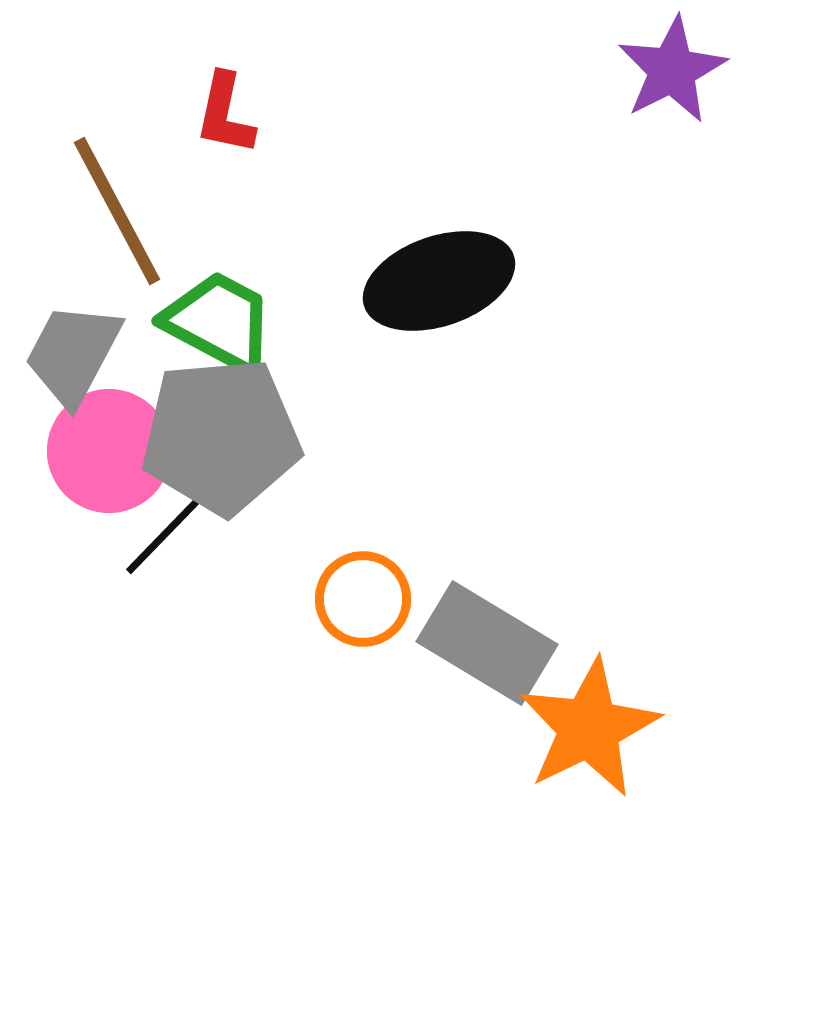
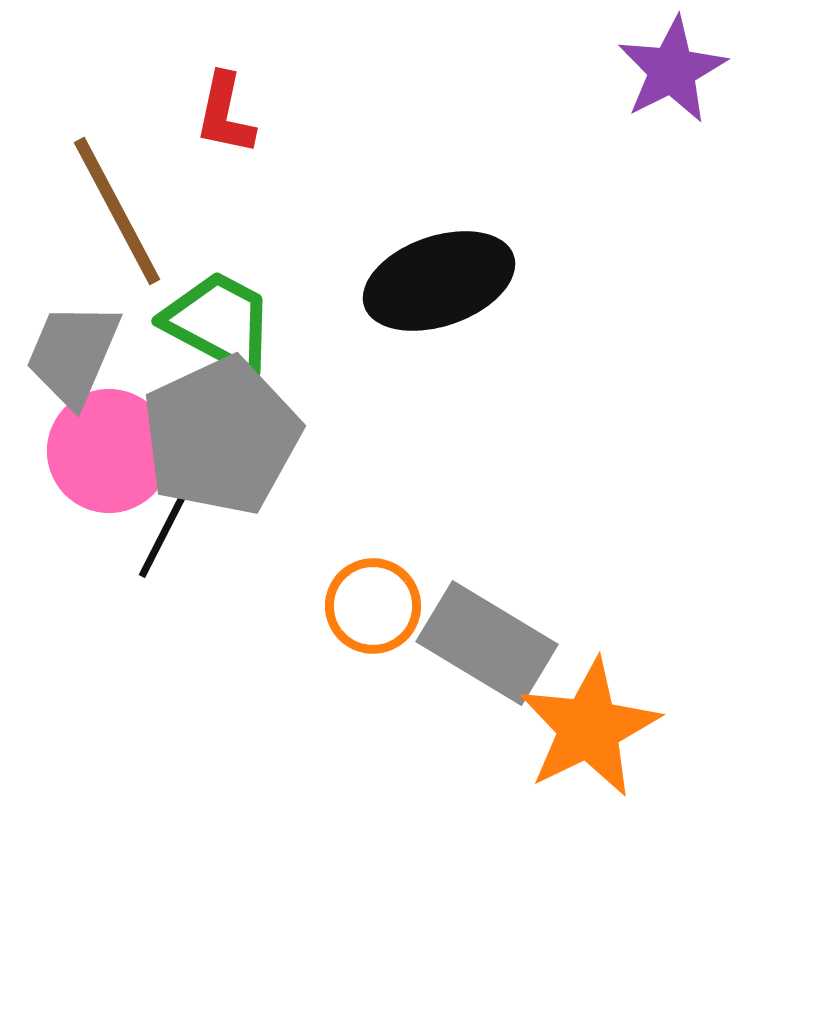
gray trapezoid: rotated 5 degrees counterclockwise
gray pentagon: rotated 20 degrees counterclockwise
black line: moved 5 px up; rotated 17 degrees counterclockwise
orange circle: moved 10 px right, 7 px down
